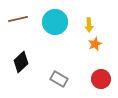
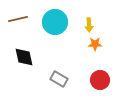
orange star: rotated 24 degrees clockwise
black diamond: moved 3 px right, 5 px up; rotated 60 degrees counterclockwise
red circle: moved 1 px left, 1 px down
